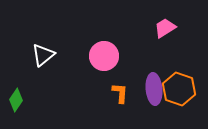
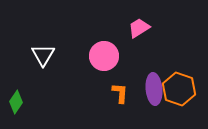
pink trapezoid: moved 26 px left
white triangle: rotated 20 degrees counterclockwise
green diamond: moved 2 px down
